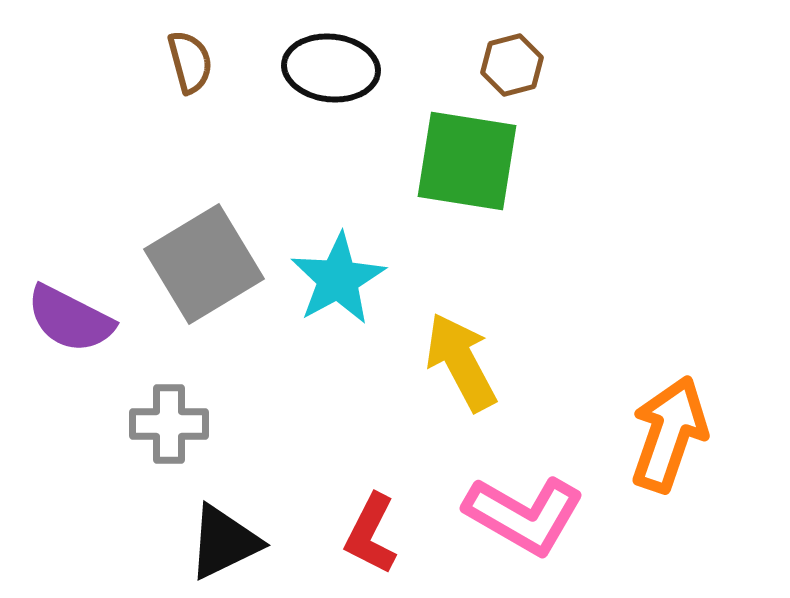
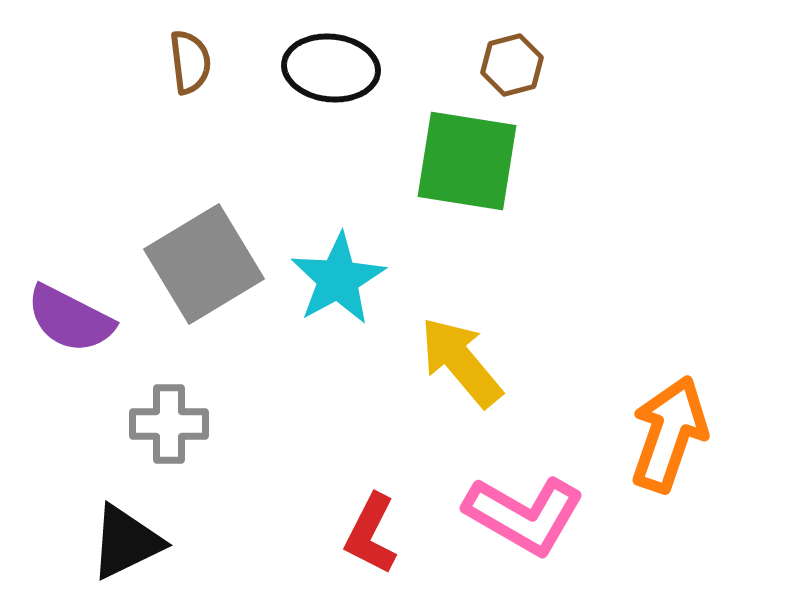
brown semicircle: rotated 8 degrees clockwise
yellow arrow: rotated 12 degrees counterclockwise
black triangle: moved 98 px left
